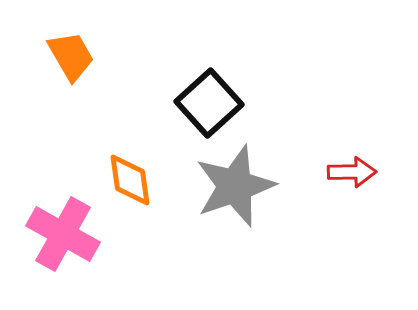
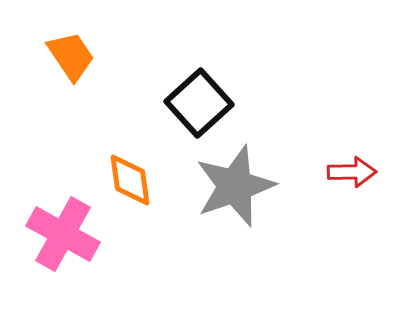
orange trapezoid: rotated 4 degrees counterclockwise
black square: moved 10 px left
